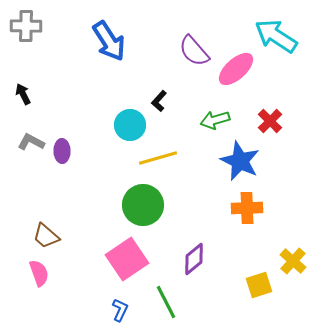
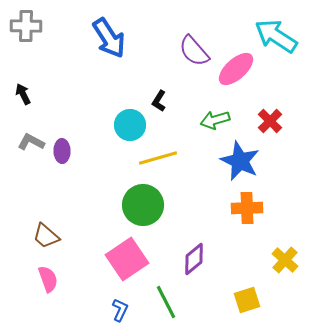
blue arrow: moved 3 px up
black L-shape: rotated 10 degrees counterclockwise
yellow cross: moved 8 px left, 1 px up
pink semicircle: moved 9 px right, 6 px down
yellow square: moved 12 px left, 15 px down
